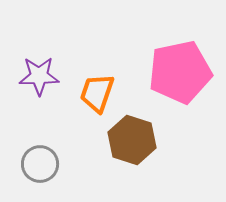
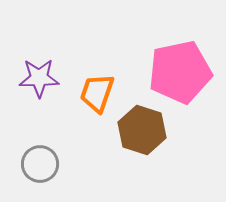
purple star: moved 2 px down
brown hexagon: moved 10 px right, 10 px up
